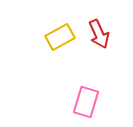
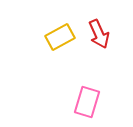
pink rectangle: moved 1 px right
